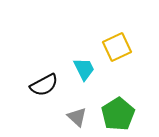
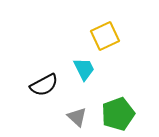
yellow square: moved 12 px left, 11 px up
green pentagon: rotated 12 degrees clockwise
